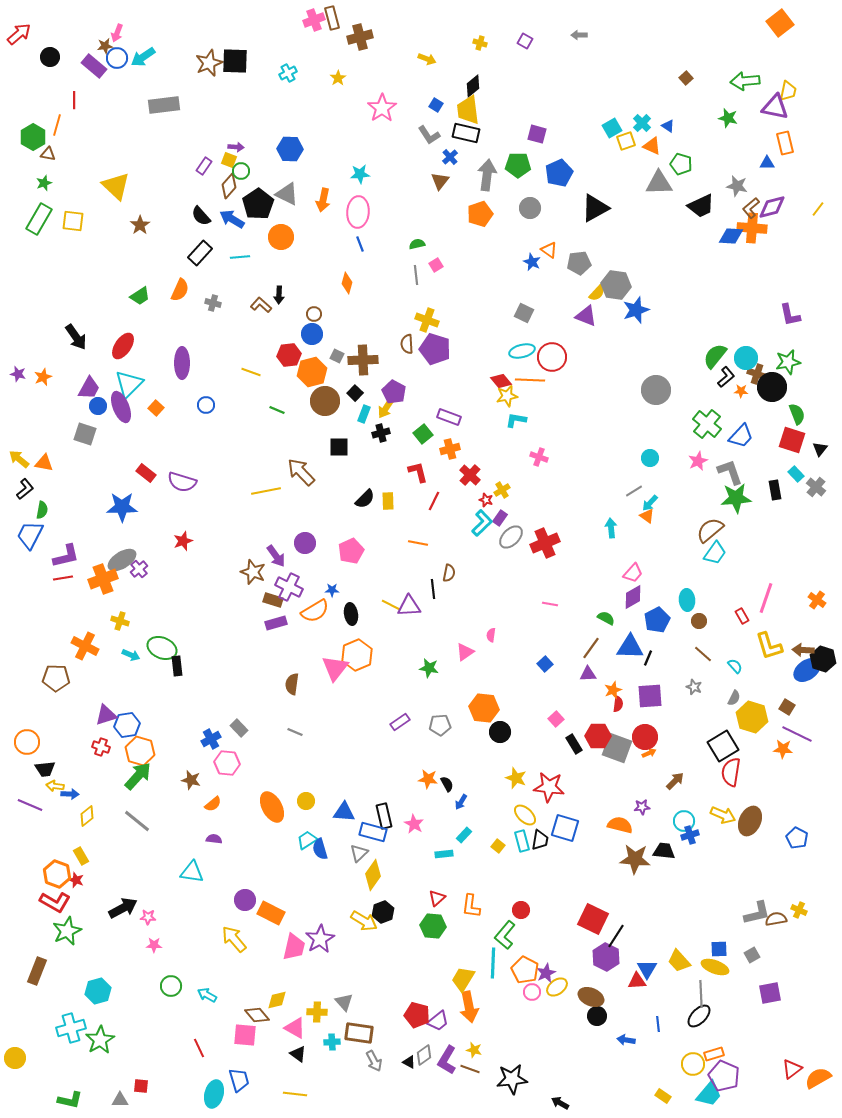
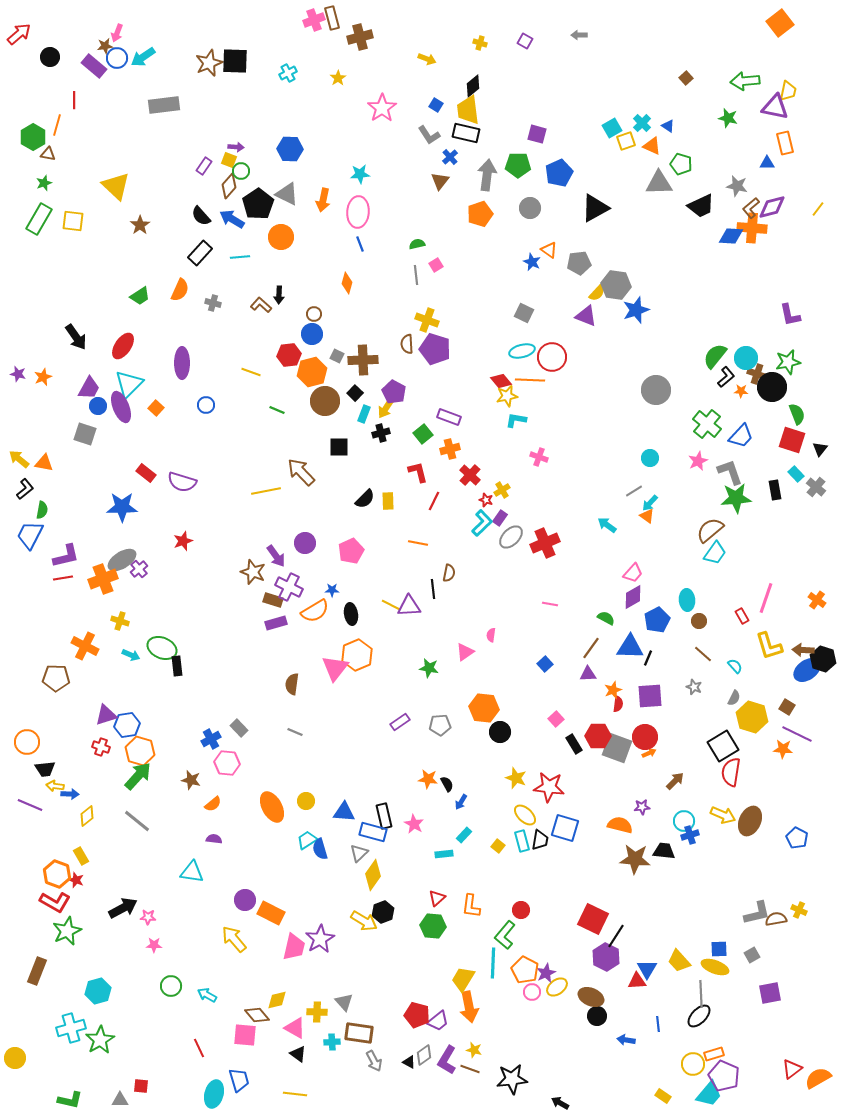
cyan arrow at (611, 528): moved 4 px left, 3 px up; rotated 48 degrees counterclockwise
